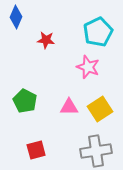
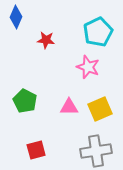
yellow square: rotated 10 degrees clockwise
